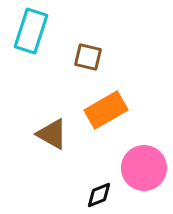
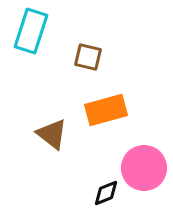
orange rectangle: rotated 15 degrees clockwise
brown triangle: rotated 8 degrees clockwise
black diamond: moved 7 px right, 2 px up
